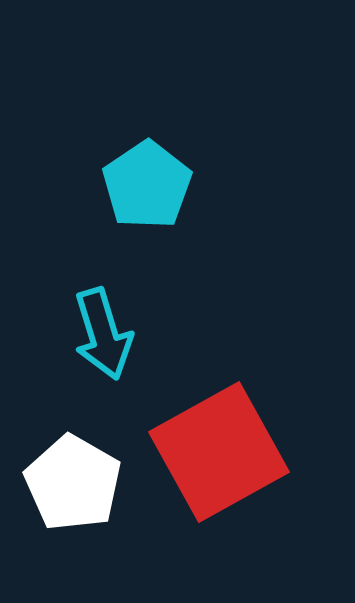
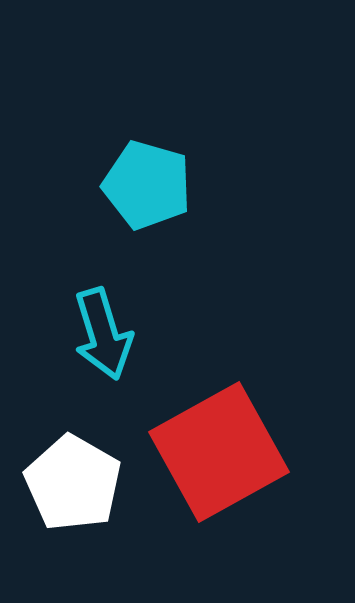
cyan pentagon: rotated 22 degrees counterclockwise
